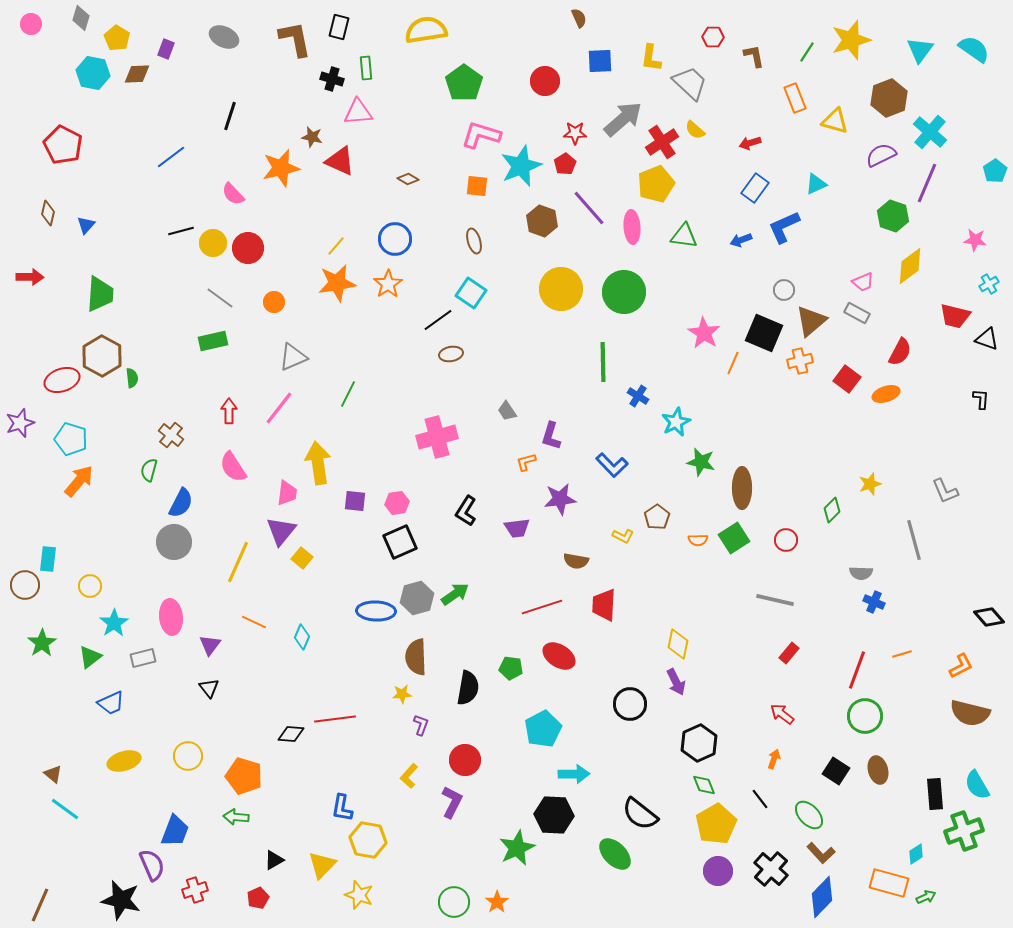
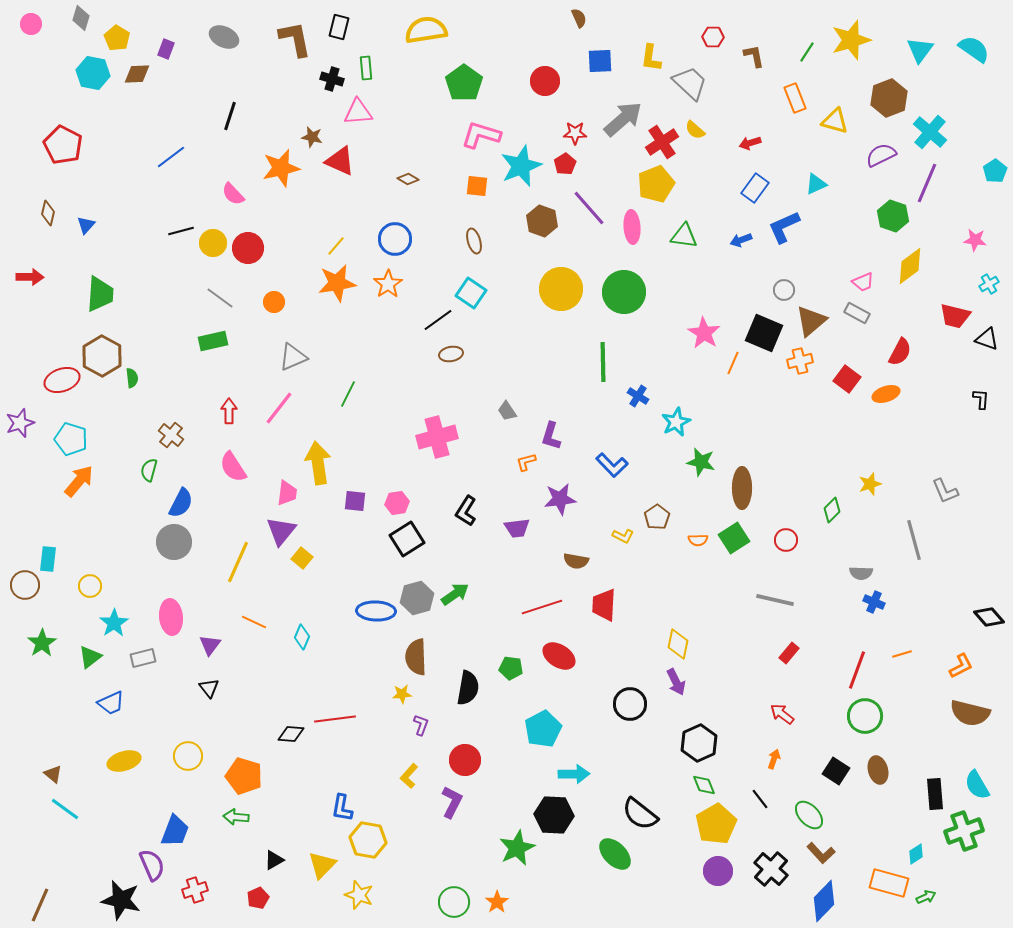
black square at (400, 542): moved 7 px right, 3 px up; rotated 8 degrees counterclockwise
blue diamond at (822, 897): moved 2 px right, 4 px down
